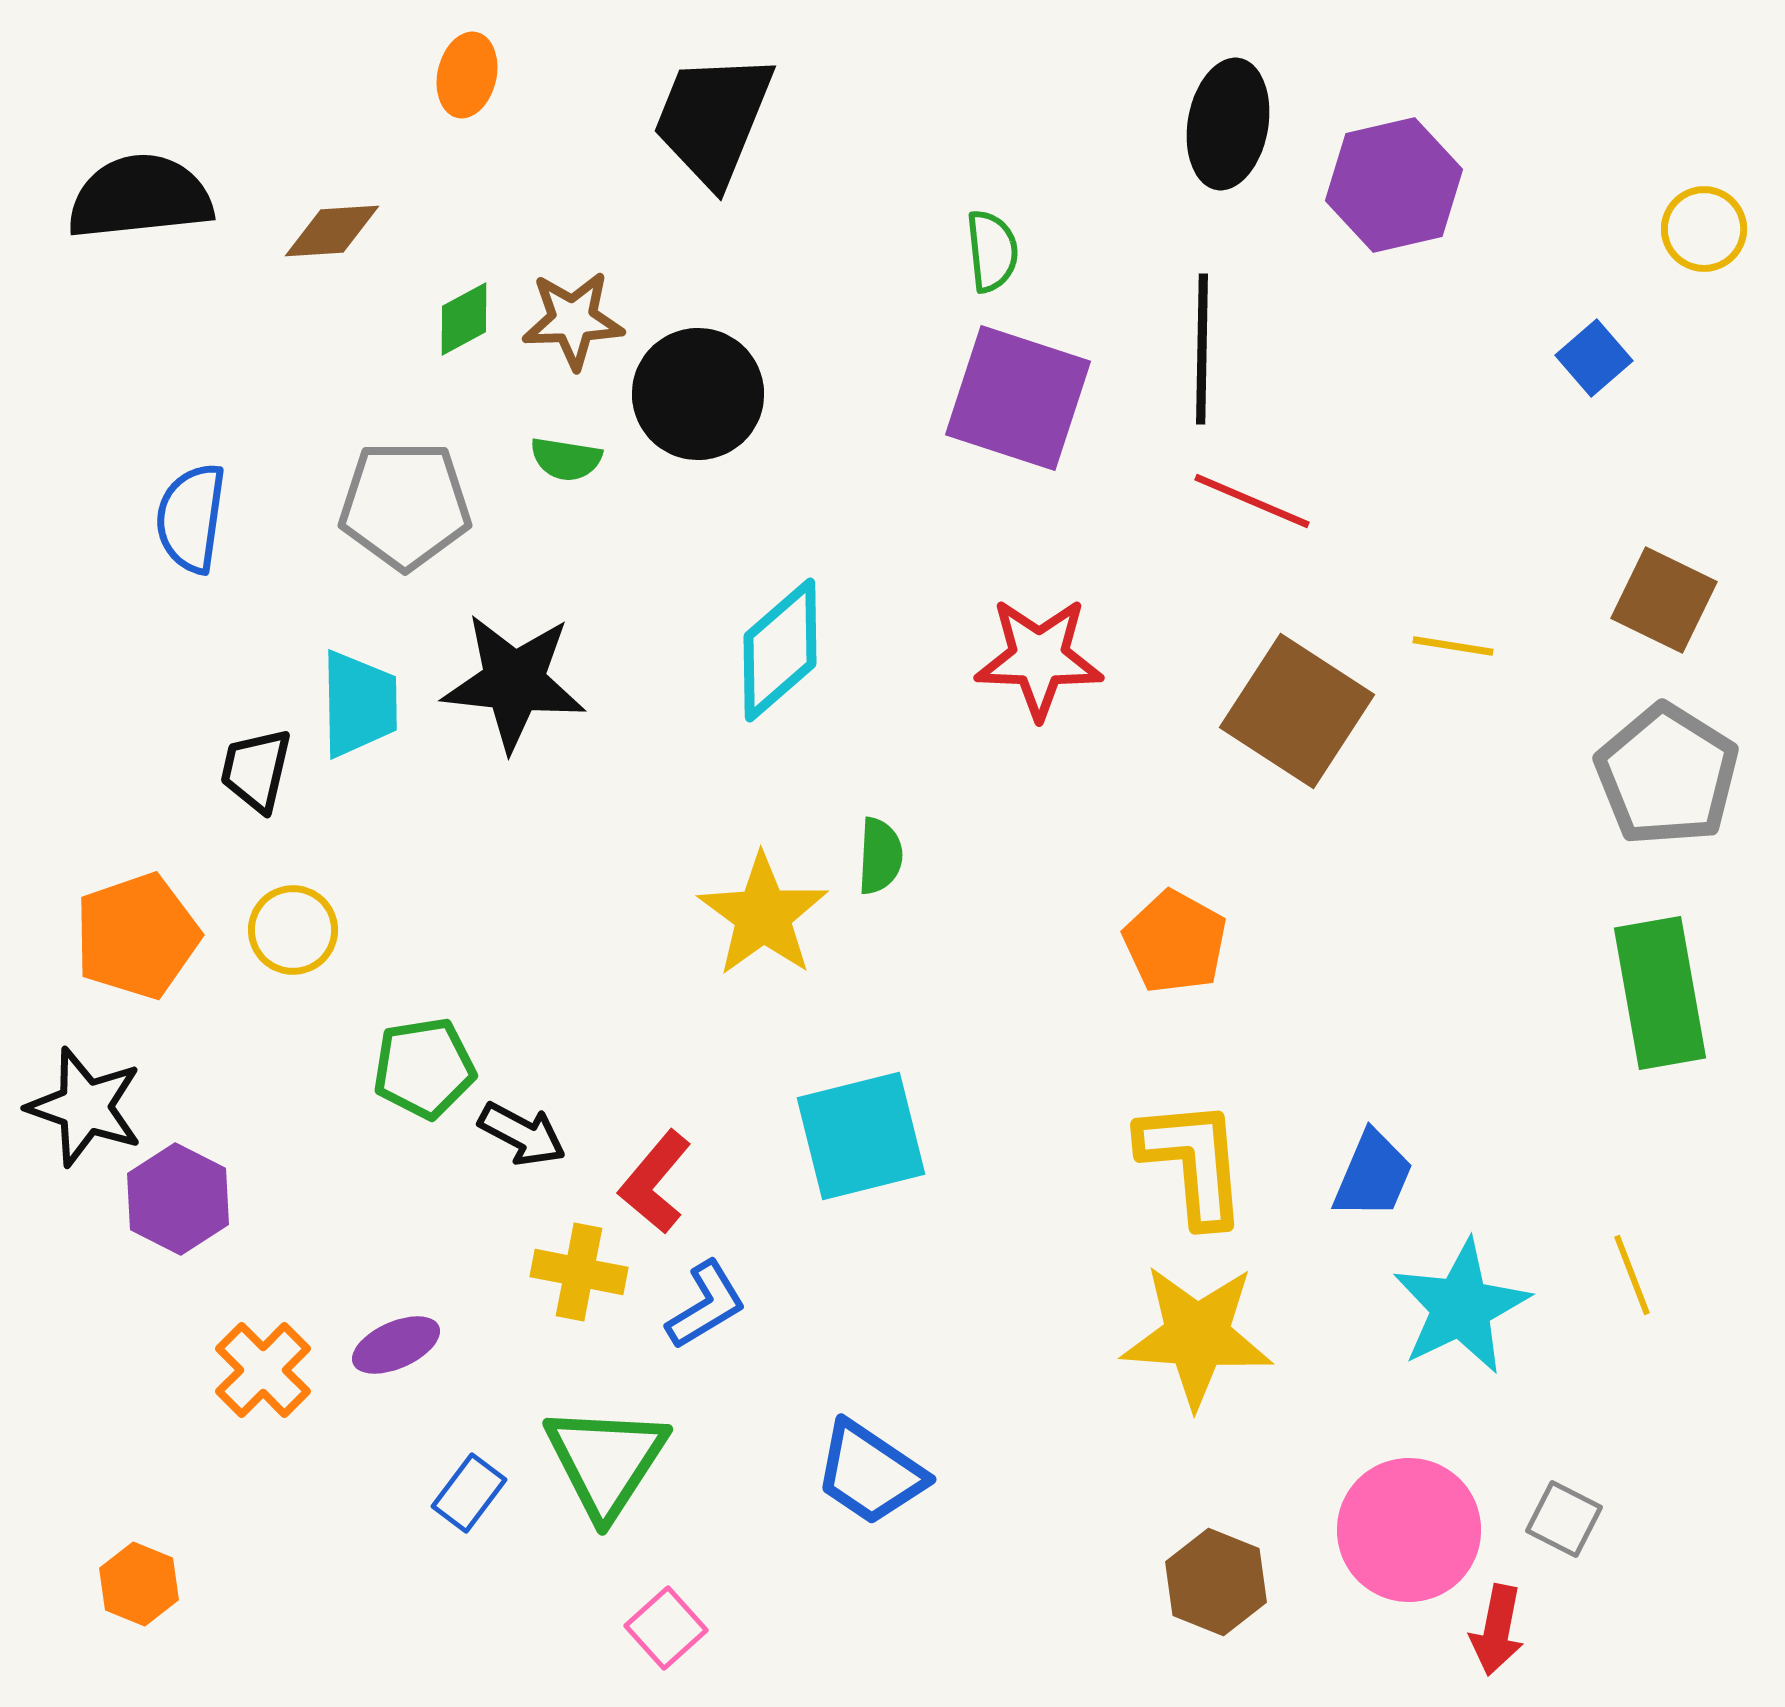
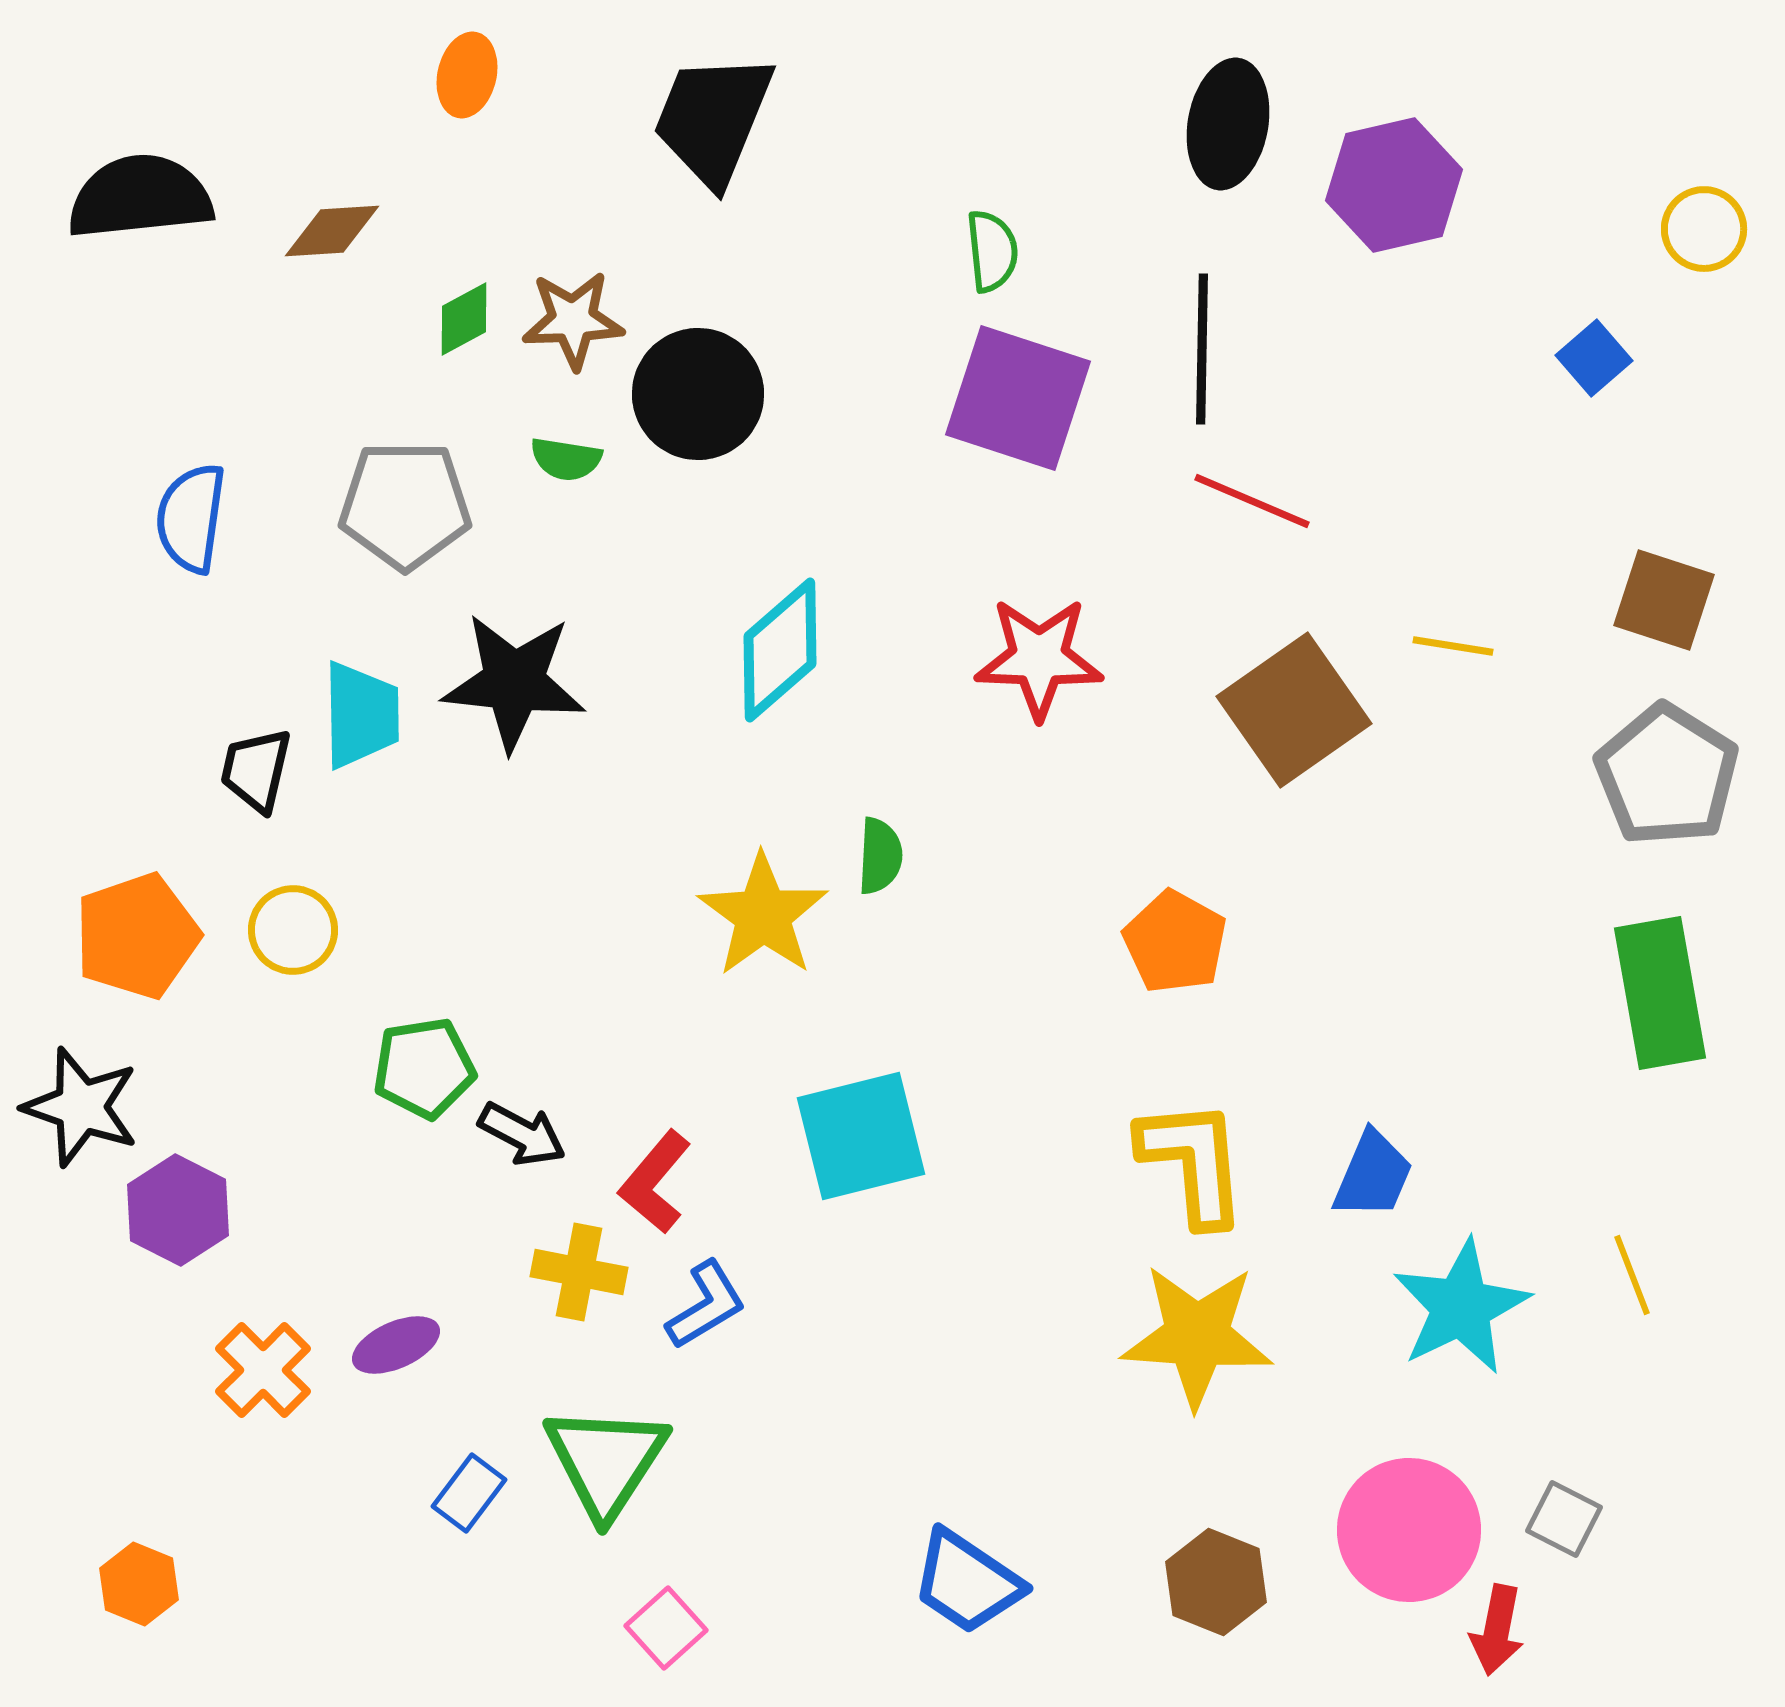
brown square at (1664, 600): rotated 8 degrees counterclockwise
cyan trapezoid at (359, 704): moved 2 px right, 11 px down
brown square at (1297, 711): moved 3 px left, 1 px up; rotated 22 degrees clockwise
black star at (85, 1107): moved 4 px left
purple hexagon at (178, 1199): moved 11 px down
blue trapezoid at (870, 1473): moved 97 px right, 109 px down
